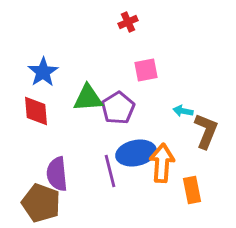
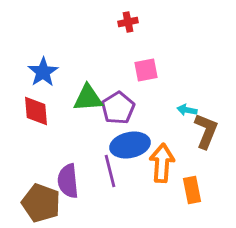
red cross: rotated 12 degrees clockwise
cyan arrow: moved 4 px right, 1 px up
blue ellipse: moved 6 px left, 8 px up
purple semicircle: moved 11 px right, 7 px down
